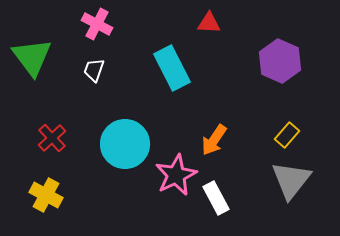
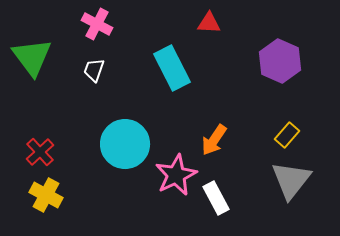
red cross: moved 12 px left, 14 px down
